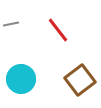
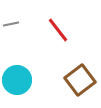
cyan circle: moved 4 px left, 1 px down
